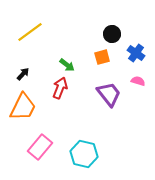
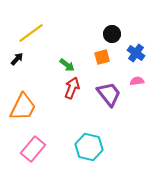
yellow line: moved 1 px right, 1 px down
black arrow: moved 6 px left, 15 px up
pink semicircle: moved 1 px left; rotated 24 degrees counterclockwise
red arrow: moved 12 px right
pink rectangle: moved 7 px left, 2 px down
cyan hexagon: moved 5 px right, 7 px up
